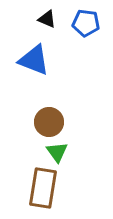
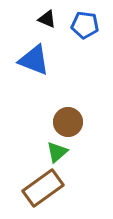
blue pentagon: moved 1 px left, 2 px down
brown circle: moved 19 px right
green triangle: rotated 25 degrees clockwise
brown rectangle: rotated 45 degrees clockwise
